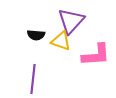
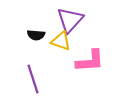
purple triangle: moved 1 px left, 1 px up
pink L-shape: moved 6 px left, 6 px down
purple line: rotated 24 degrees counterclockwise
